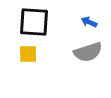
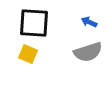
black square: moved 1 px down
yellow square: rotated 24 degrees clockwise
